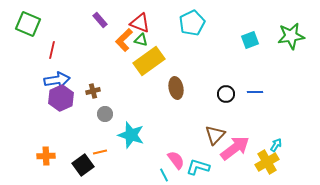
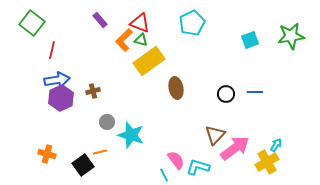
green square: moved 4 px right, 1 px up; rotated 15 degrees clockwise
gray circle: moved 2 px right, 8 px down
orange cross: moved 1 px right, 2 px up; rotated 18 degrees clockwise
